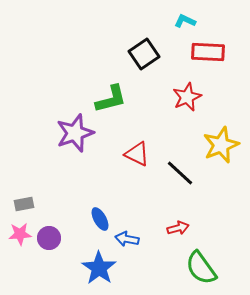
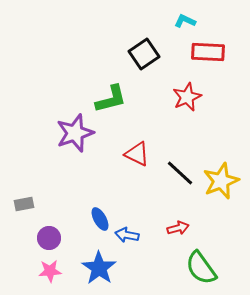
yellow star: moved 36 px down
pink star: moved 30 px right, 37 px down
blue arrow: moved 4 px up
